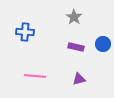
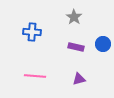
blue cross: moved 7 px right
